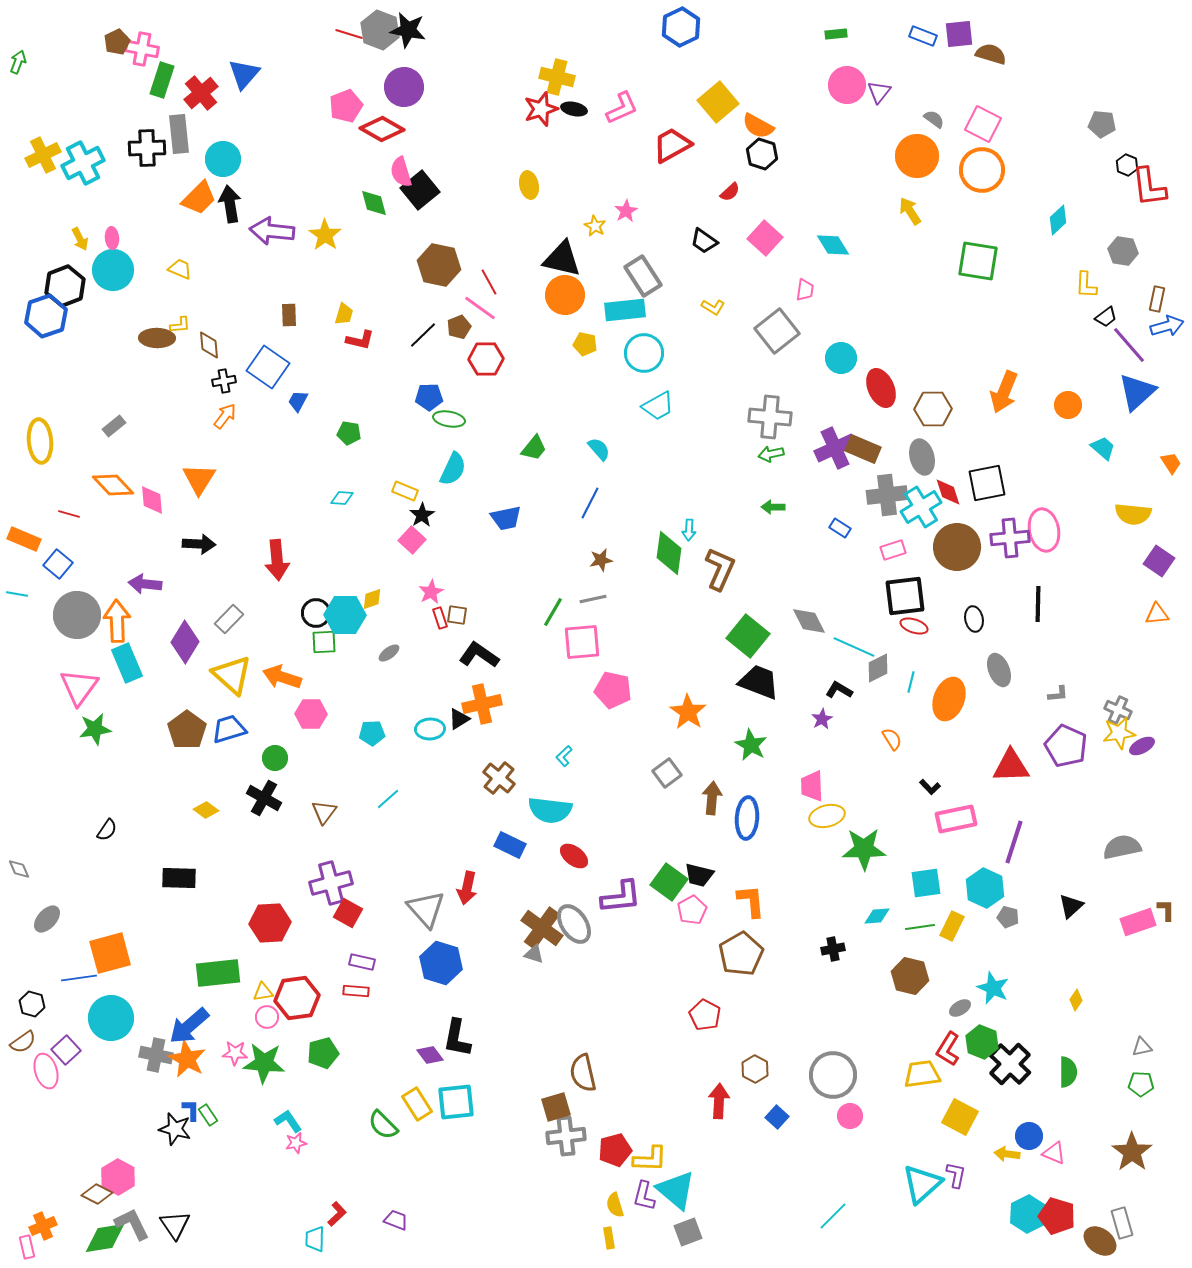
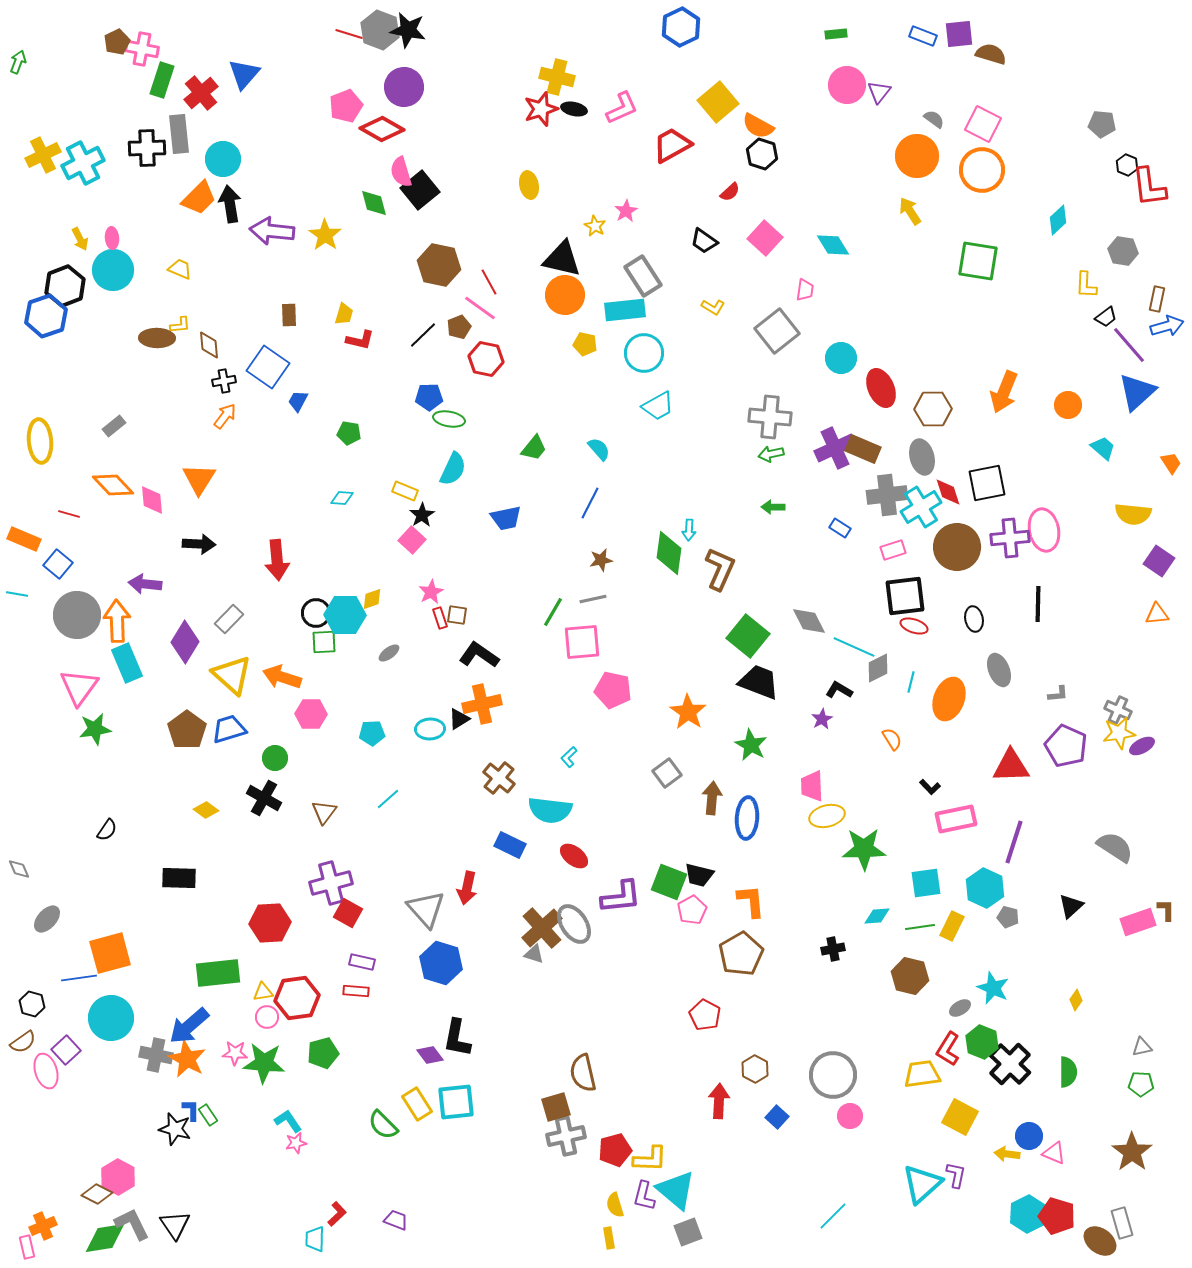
red hexagon at (486, 359): rotated 12 degrees clockwise
cyan L-shape at (564, 756): moved 5 px right, 1 px down
gray semicircle at (1122, 847): moved 7 px left; rotated 45 degrees clockwise
green square at (669, 882): rotated 15 degrees counterclockwise
brown cross at (542, 928): rotated 12 degrees clockwise
gray cross at (566, 1136): rotated 6 degrees counterclockwise
